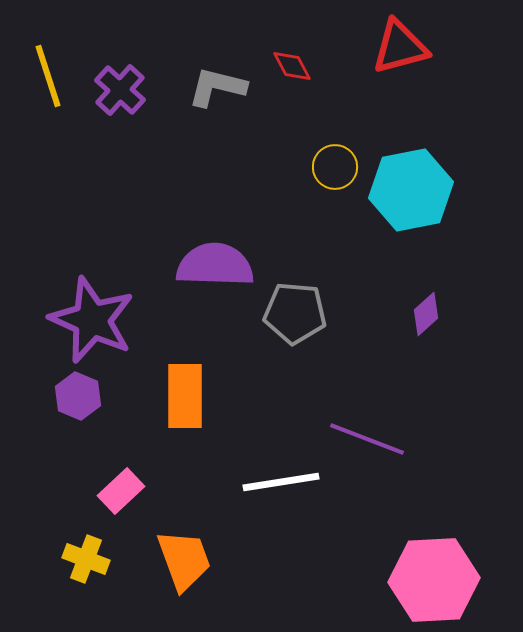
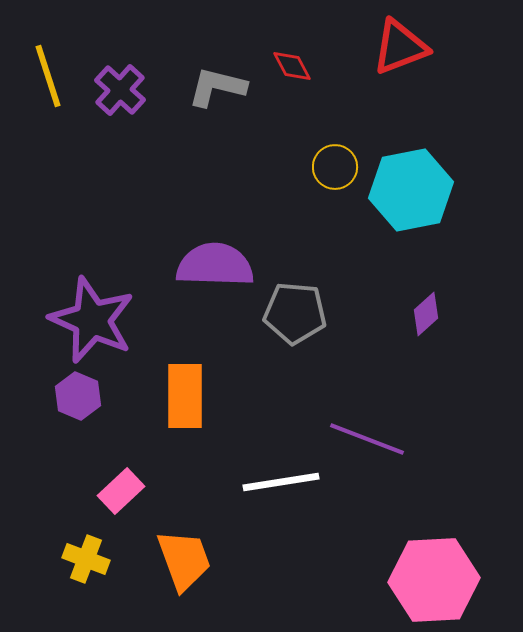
red triangle: rotated 6 degrees counterclockwise
